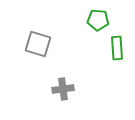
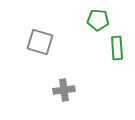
gray square: moved 2 px right, 2 px up
gray cross: moved 1 px right, 1 px down
